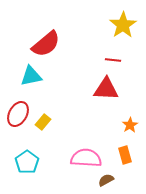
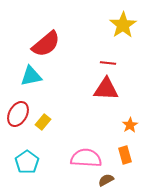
red line: moved 5 px left, 3 px down
